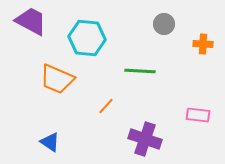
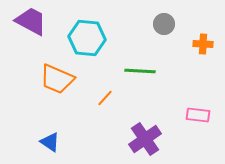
orange line: moved 1 px left, 8 px up
purple cross: rotated 36 degrees clockwise
